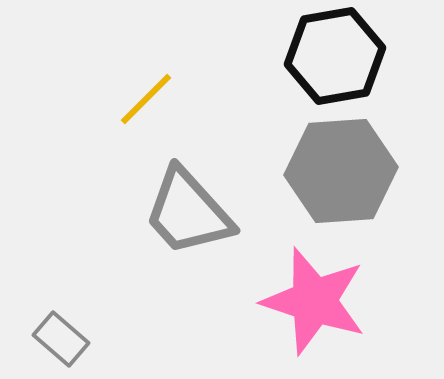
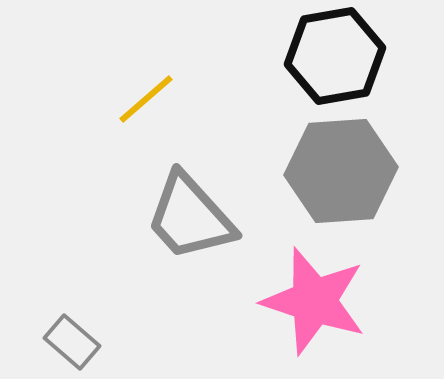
yellow line: rotated 4 degrees clockwise
gray trapezoid: moved 2 px right, 5 px down
gray rectangle: moved 11 px right, 3 px down
